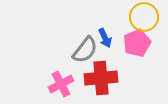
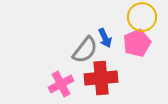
yellow circle: moved 2 px left
